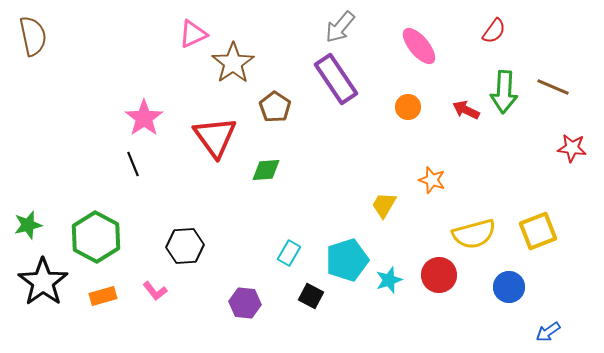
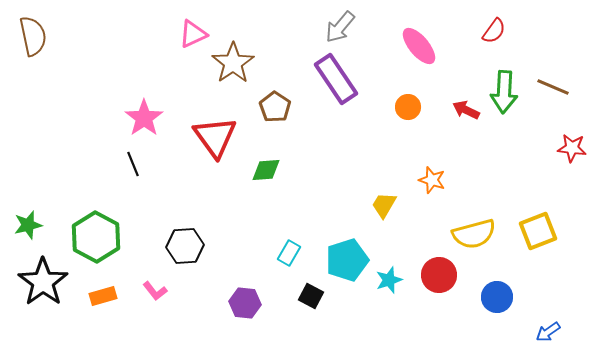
blue circle: moved 12 px left, 10 px down
